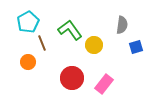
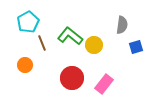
green L-shape: moved 6 px down; rotated 15 degrees counterclockwise
orange circle: moved 3 px left, 3 px down
